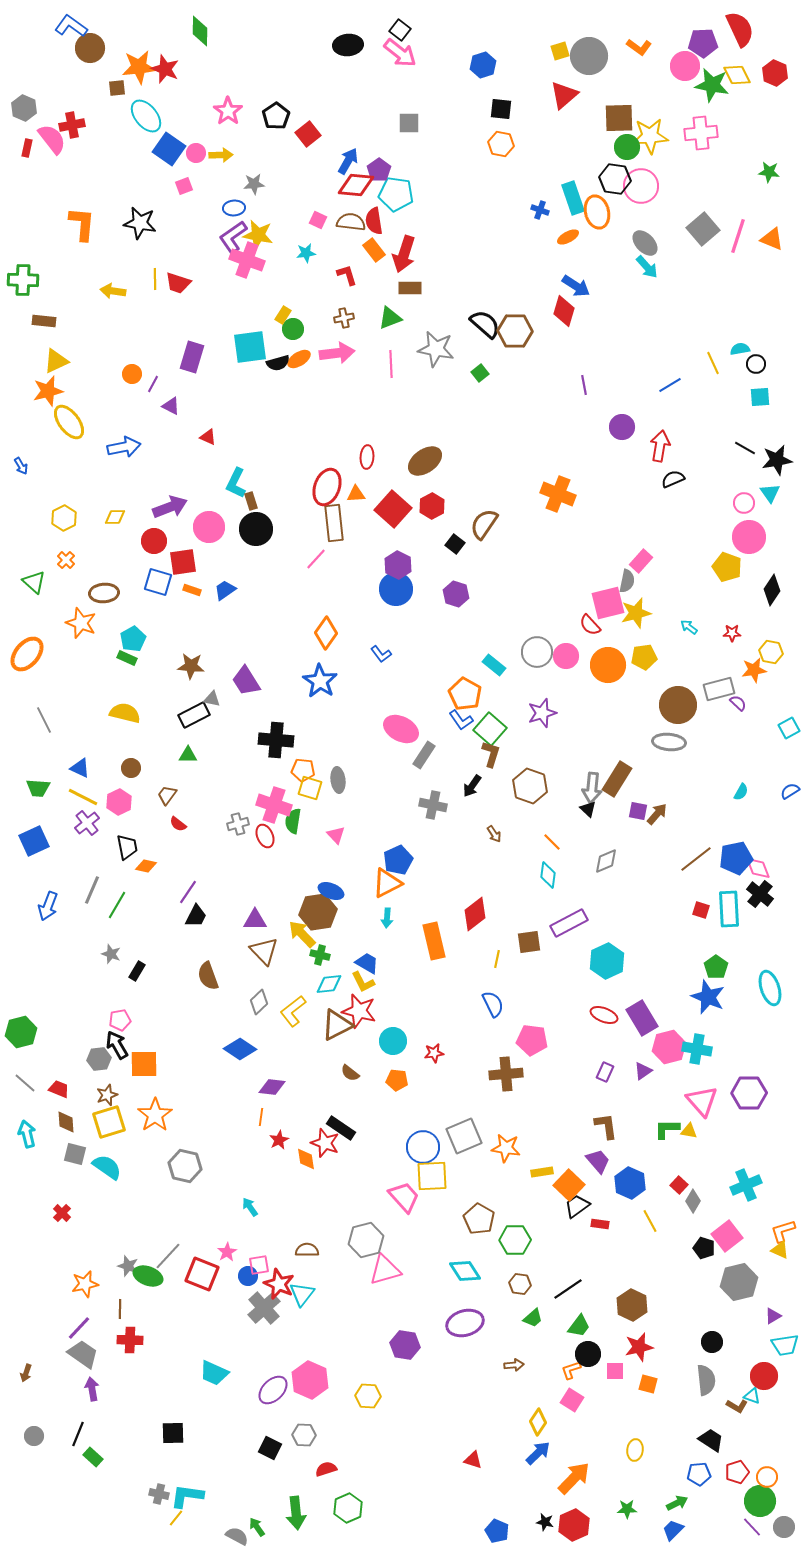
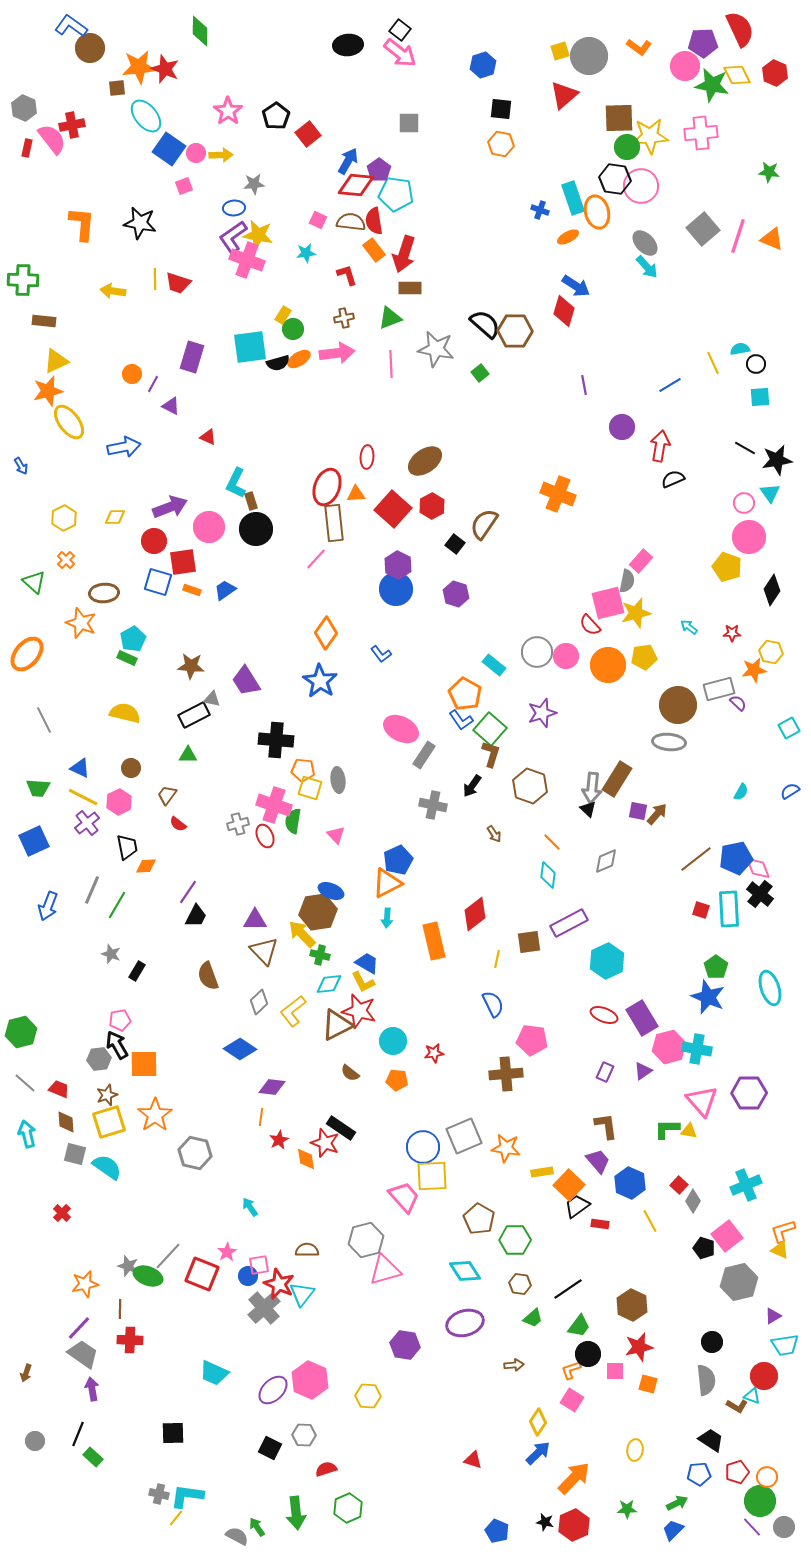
orange diamond at (146, 866): rotated 15 degrees counterclockwise
gray hexagon at (185, 1166): moved 10 px right, 13 px up
gray circle at (34, 1436): moved 1 px right, 5 px down
